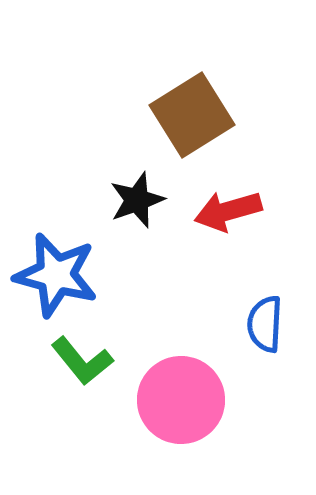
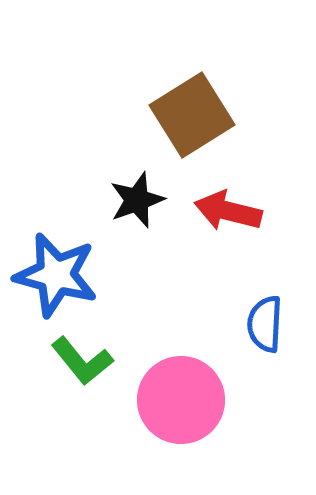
red arrow: rotated 30 degrees clockwise
